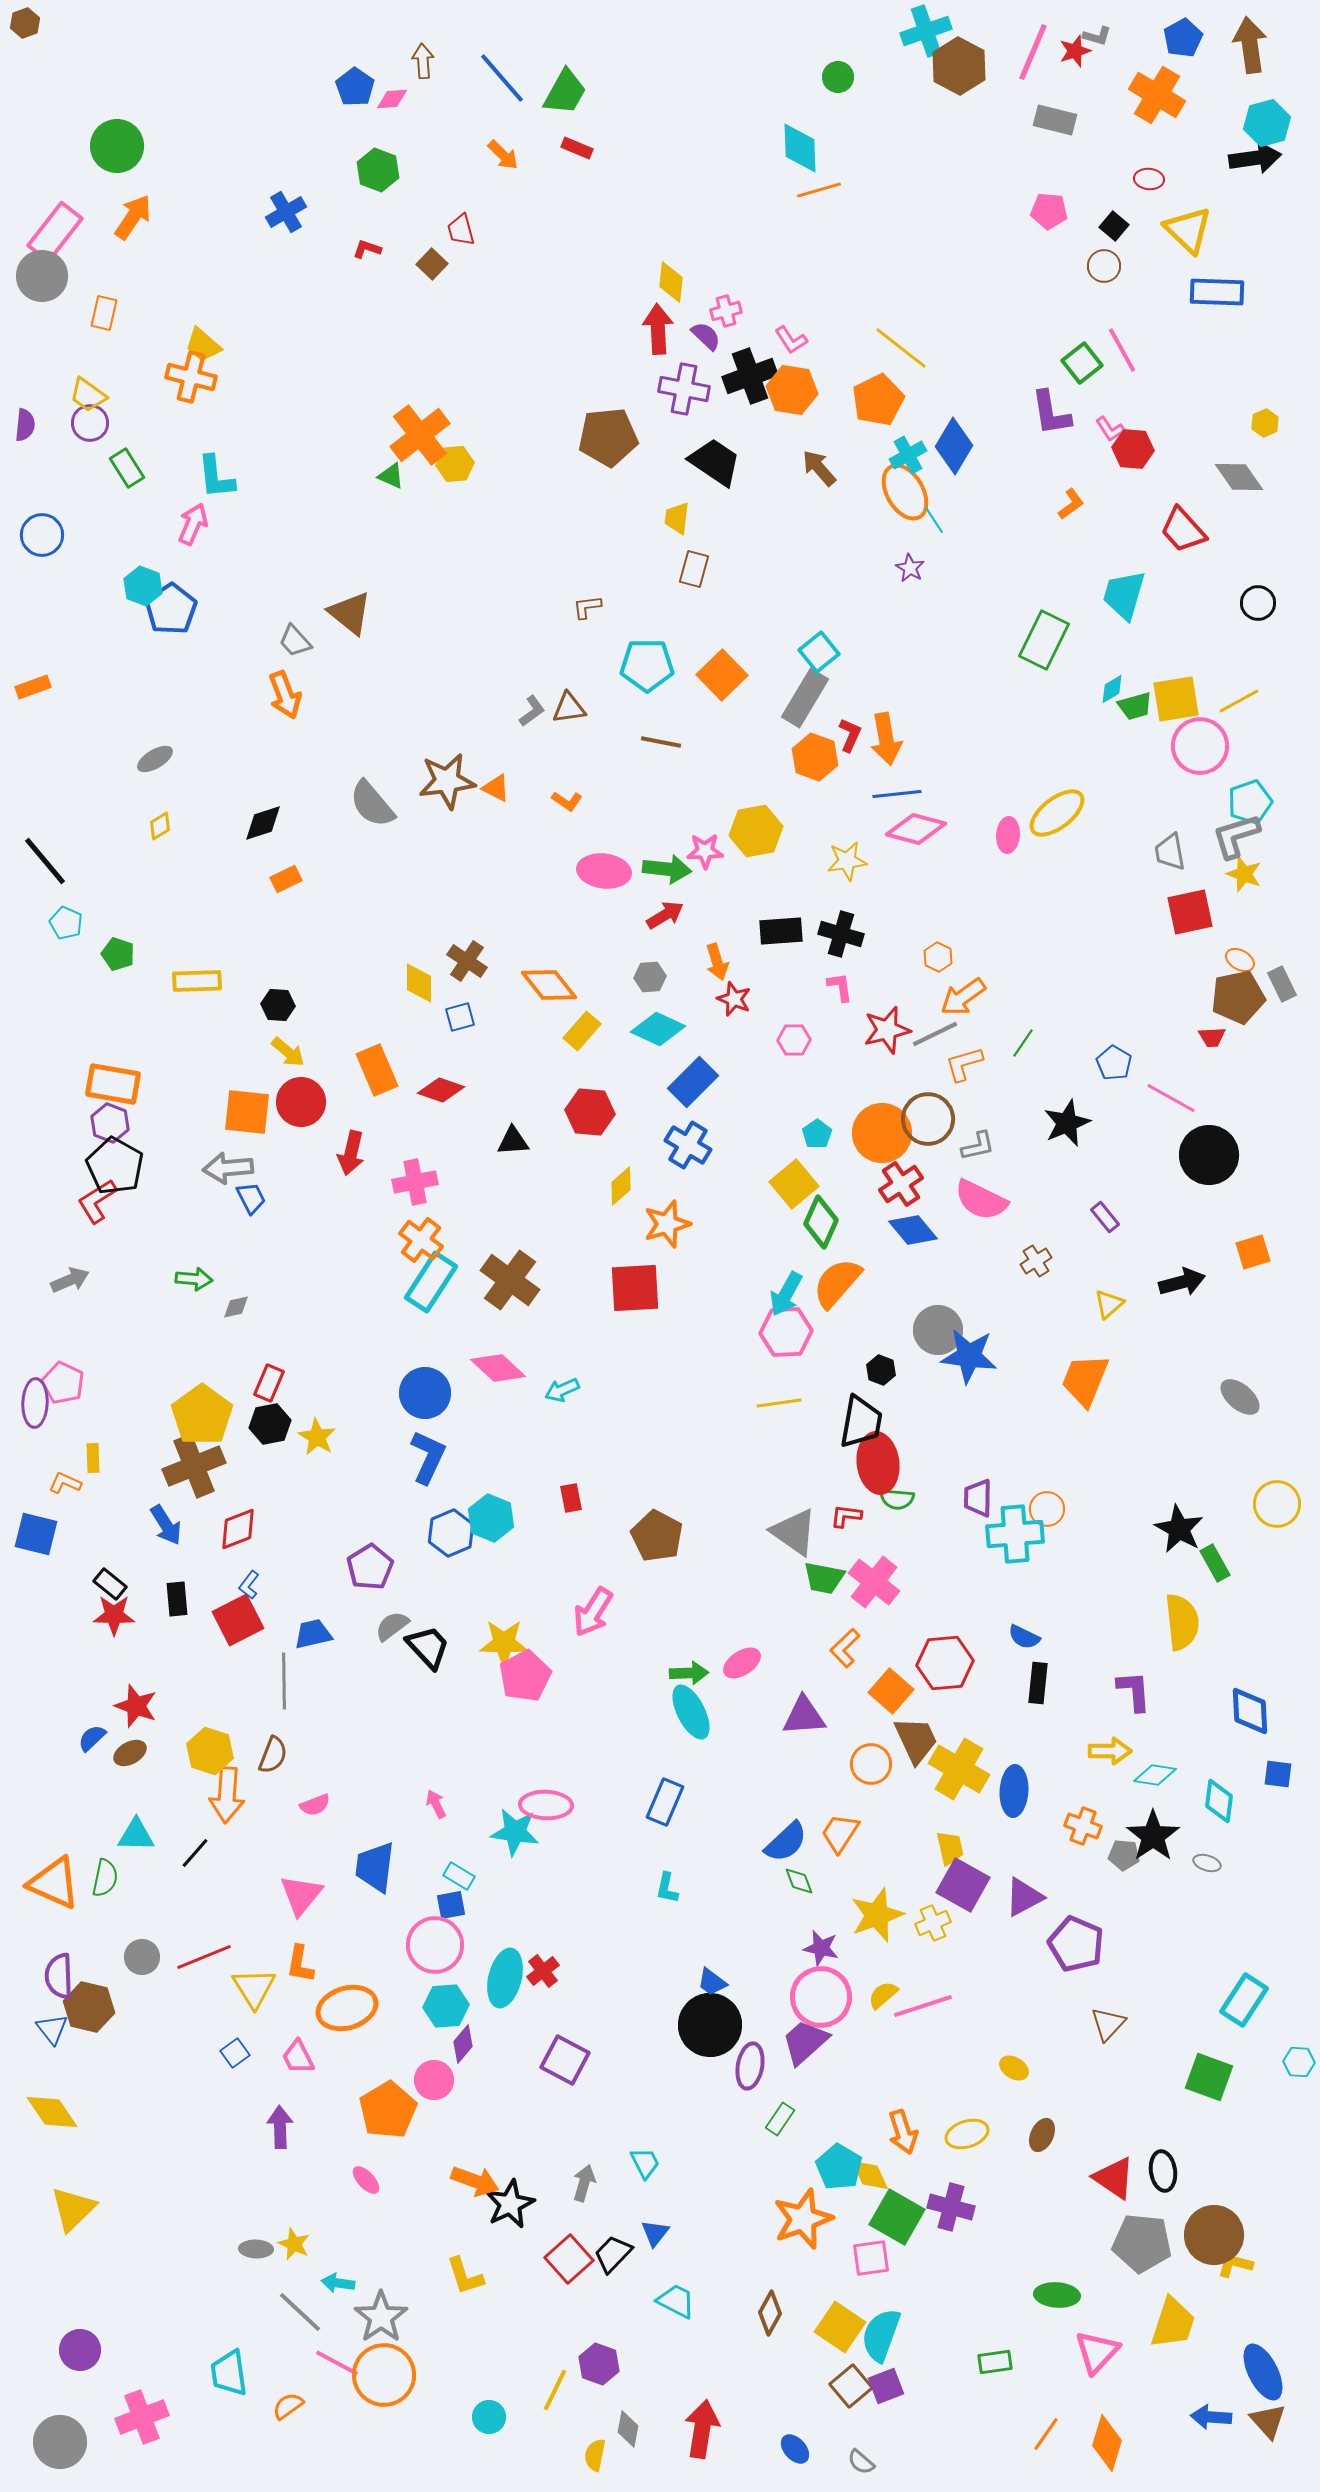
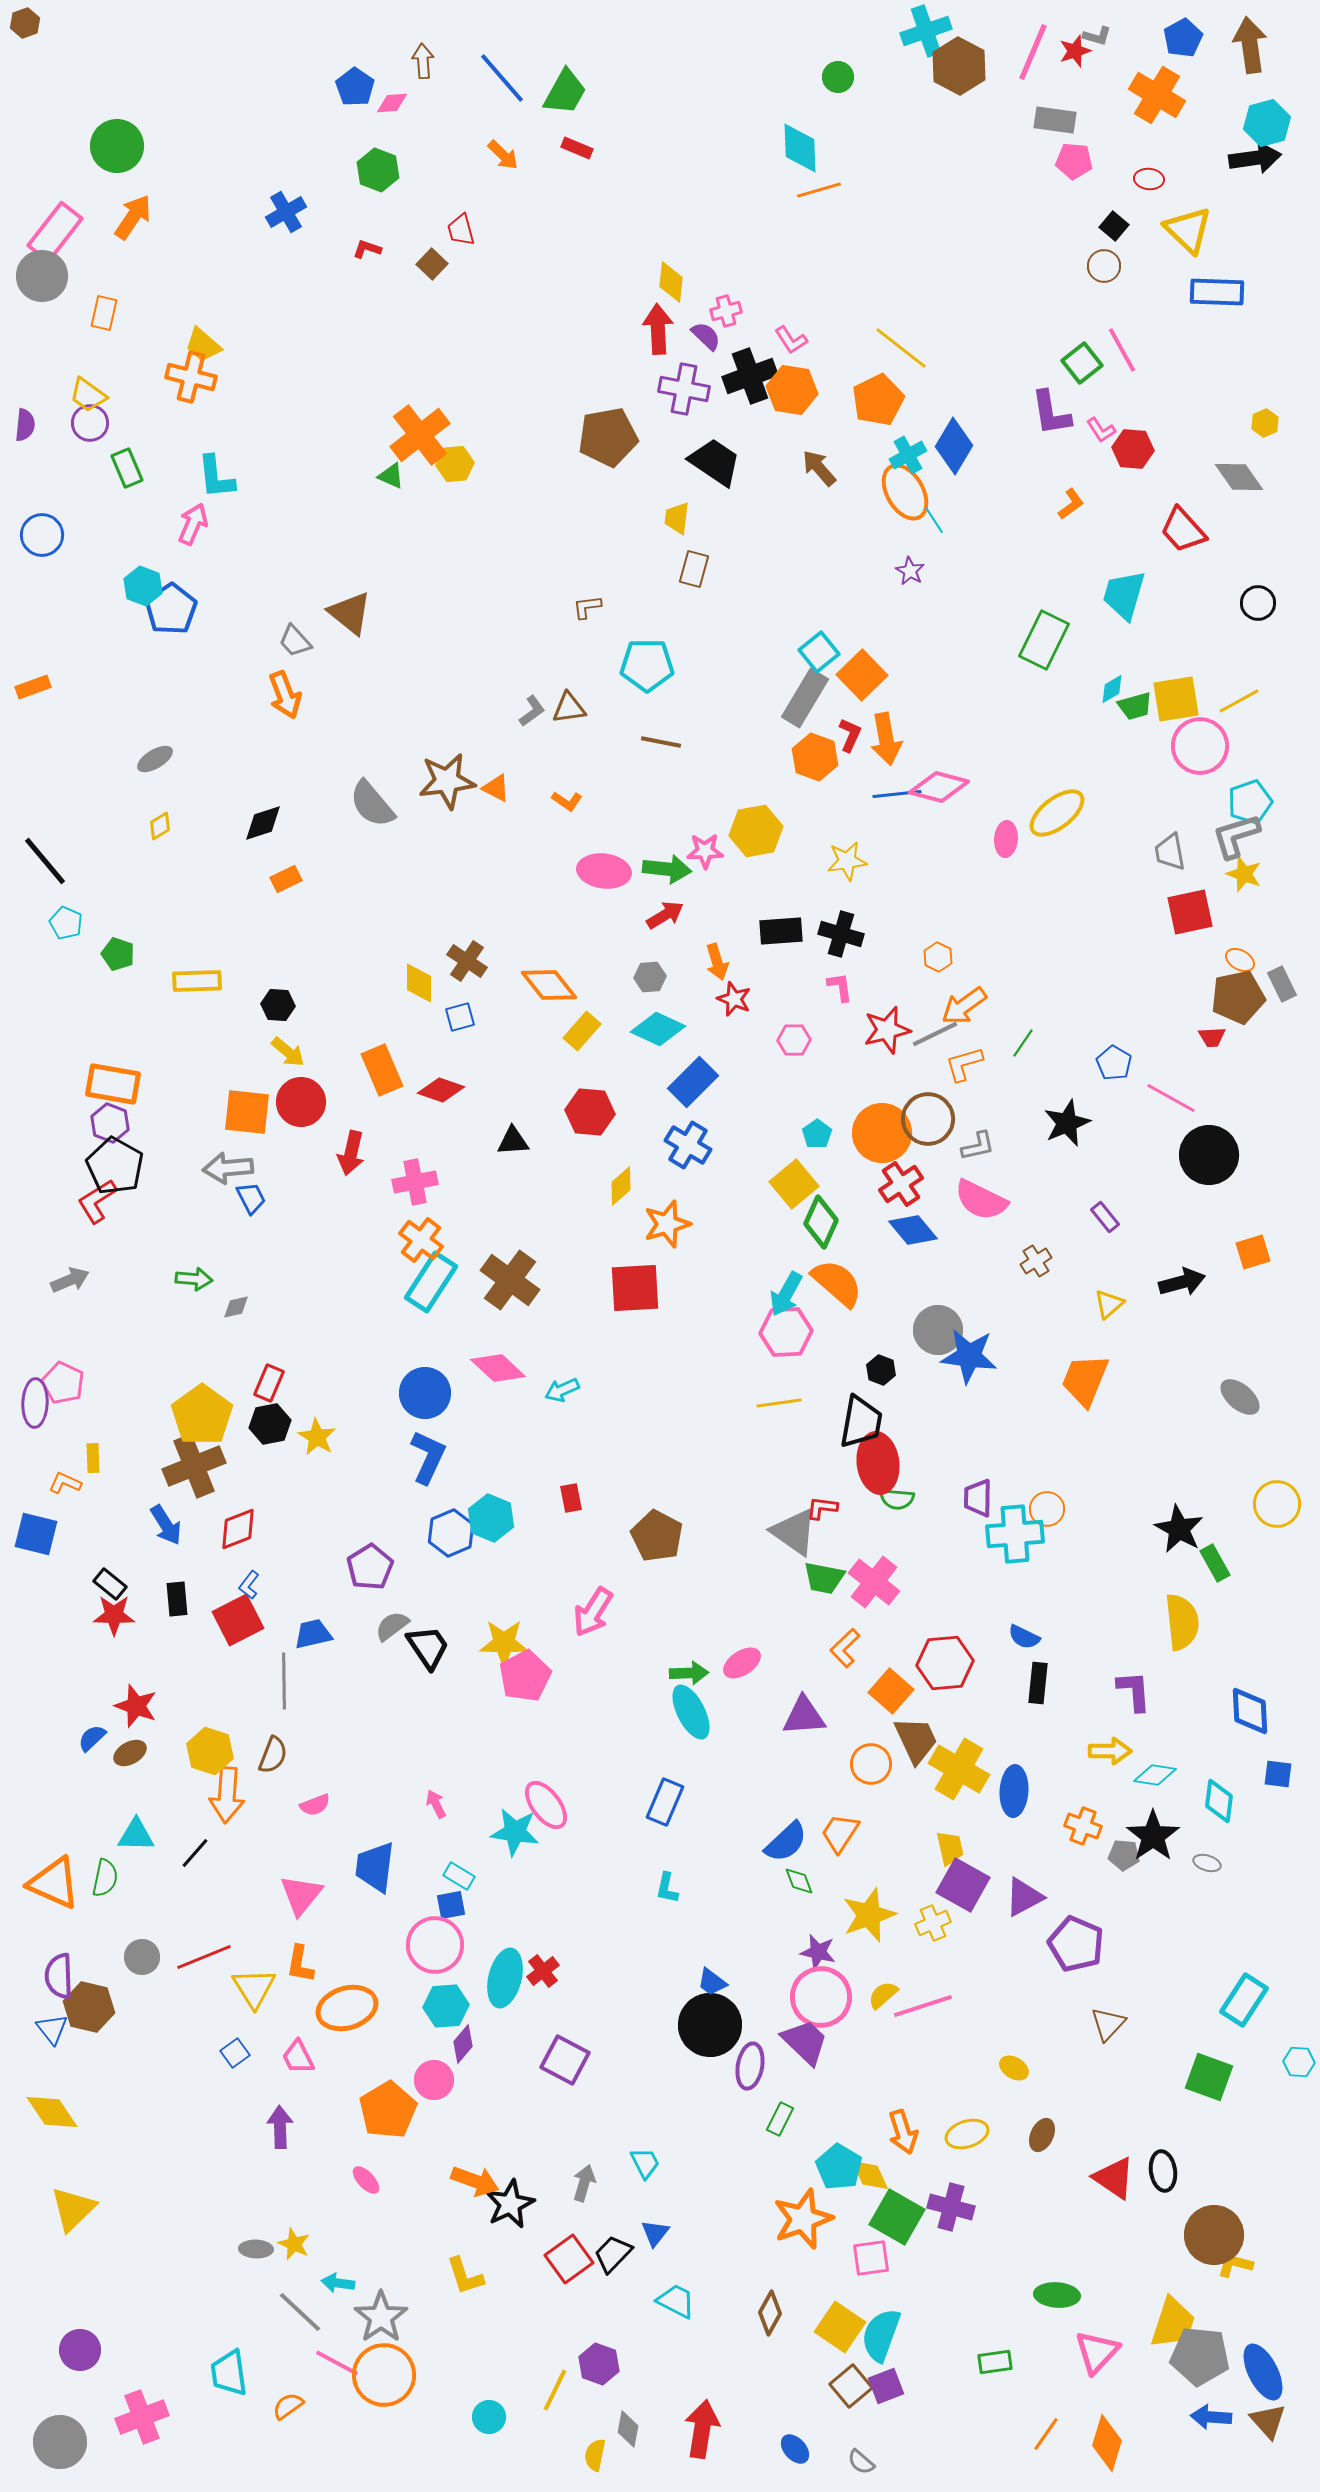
pink diamond at (392, 99): moved 4 px down
gray rectangle at (1055, 120): rotated 6 degrees counterclockwise
pink pentagon at (1049, 211): moved 25 px right, 50 px up
pink L-shape at (1110, 429): moved 9 px left, 1 px down
brown pentagon at (608, 437): rotated 4 degrees counterclockwise
green rectangle at (127, 468): rotated 9 degrees clockwise
purple star at (910, 568): moved 3 px down
orange square at (722, 675): moved 140 px right
pink diamond at (916, 829): moved 23 px right, 42 px up
pink ellipse at (1008, 835): moved 2 px left, 4 px down
orange arrow at (963, 997): moved 1 px right, 9 px down
orange rectangle at (377, 1070): moved 5 px right
orange semicircle at (837, 1283): rotated 90 degrees clockwise
red L-shape at (846, 1516): moved 24 px left, 8 px up
black trapezoid at (428, 1647): rotated 9 degrees clockwise
pink ellipse at (546, 1805): rotated 51 degrees clockwise
yellow star at (877, 1915): moved 8 px left
purple star at (821, 1948): moved 3 px left, 4 px down
purple trapezoid at (805, 2042): rotated 86 degrees clockwise
green rectangle at (780, 2119): rotated 8 degrees counterclockwise
gray pentagon at (1142, 2243): moved 58 px right, 113 px down
red square at (569, 2259): rotated 6 degrees clockwise
